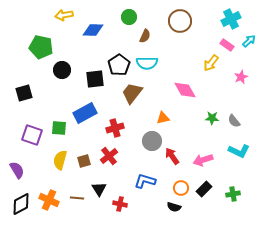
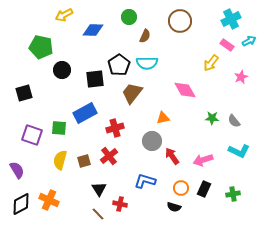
yellow arrow at (64, 15): rotated 18 degrees counterclockwise
cyan arrow at (249, 41): rotated 16 degrees clockwise
black rectangle at (204, 189): rotated 21 degrees counterclockwise
brown line at (77, 198): moved 21 px right, 16 px down; rotated 40 degrees clockwise
